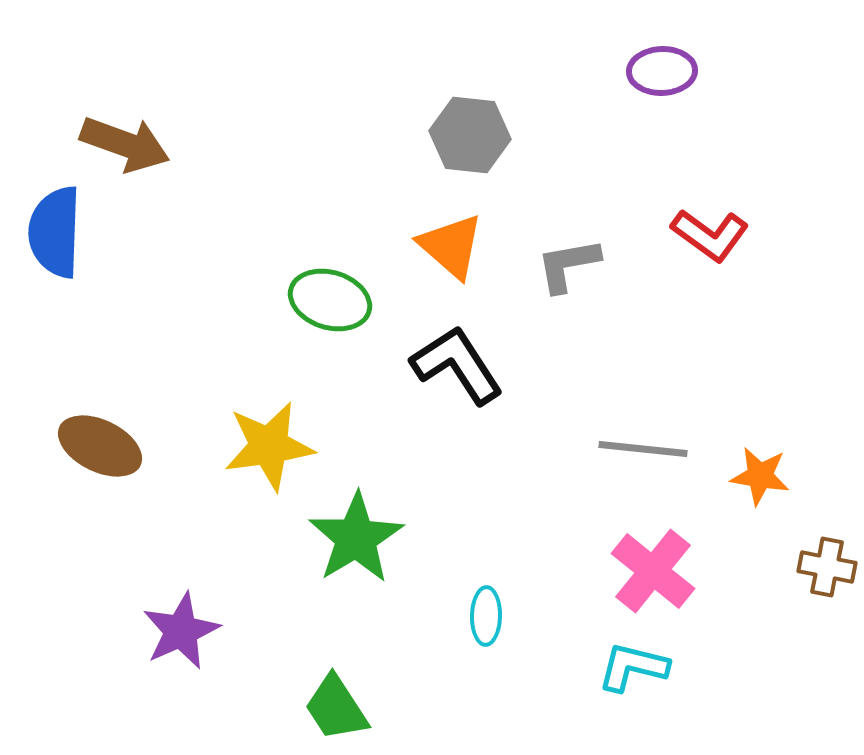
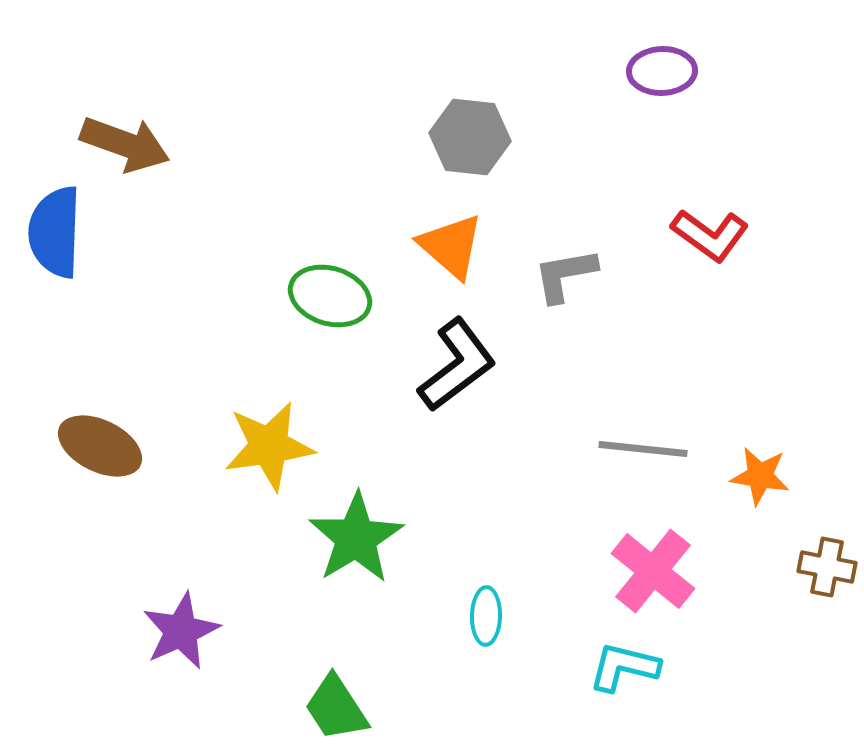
gray hexagon: moved 2 px down
gray L-shape: moved 3 px left, 10 px down
green ellipse: moved 4 px up
black L-shape: rotated 86 degrees clockwise
cyan L-shape: moved 9 px left
